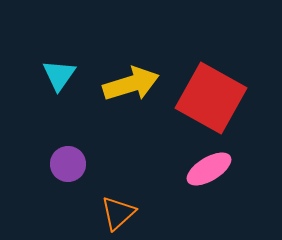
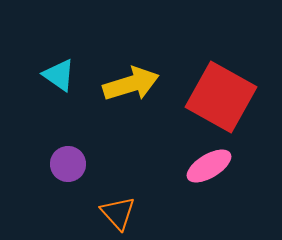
cyan triangle: rotated 30 degrees counterclockwise
red square: moved 10 px right, 1 px up
pink ellipse: moved 3 px up
orange triangle: rotated 30 degrees counterclockwise
